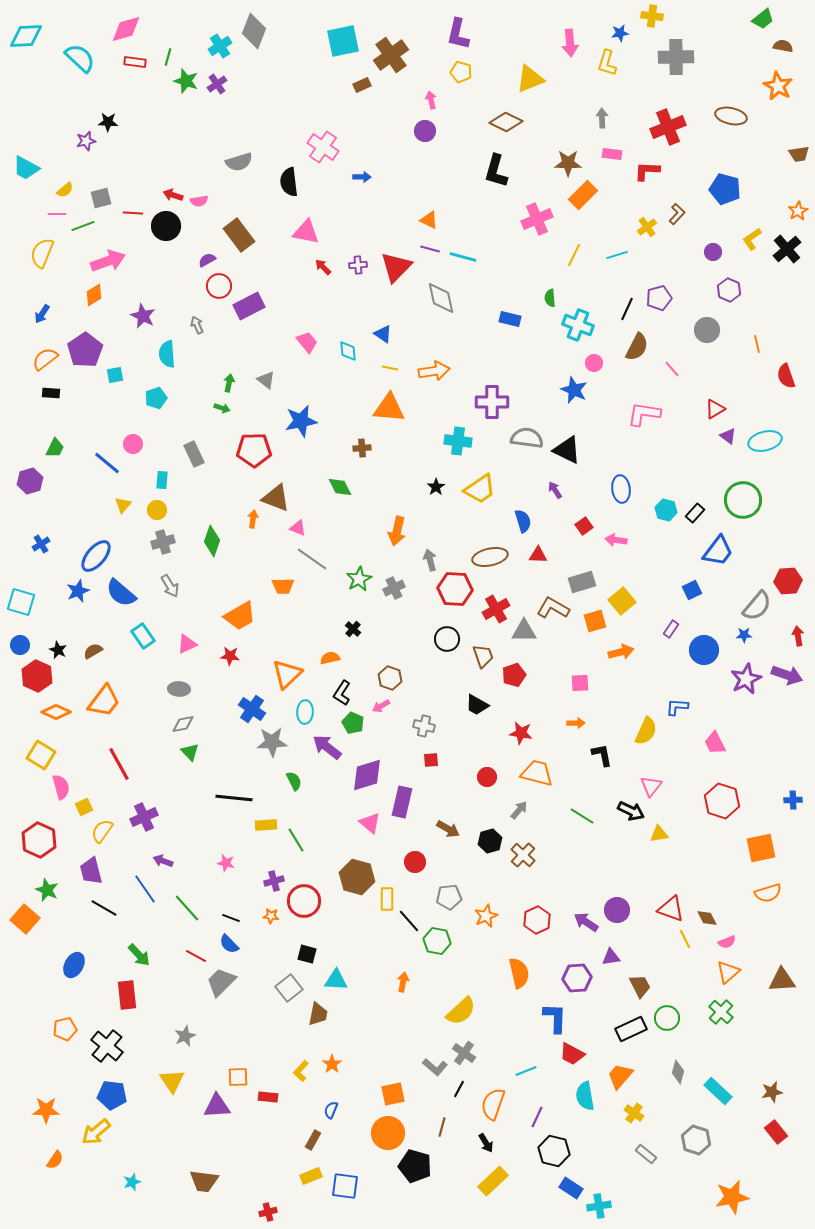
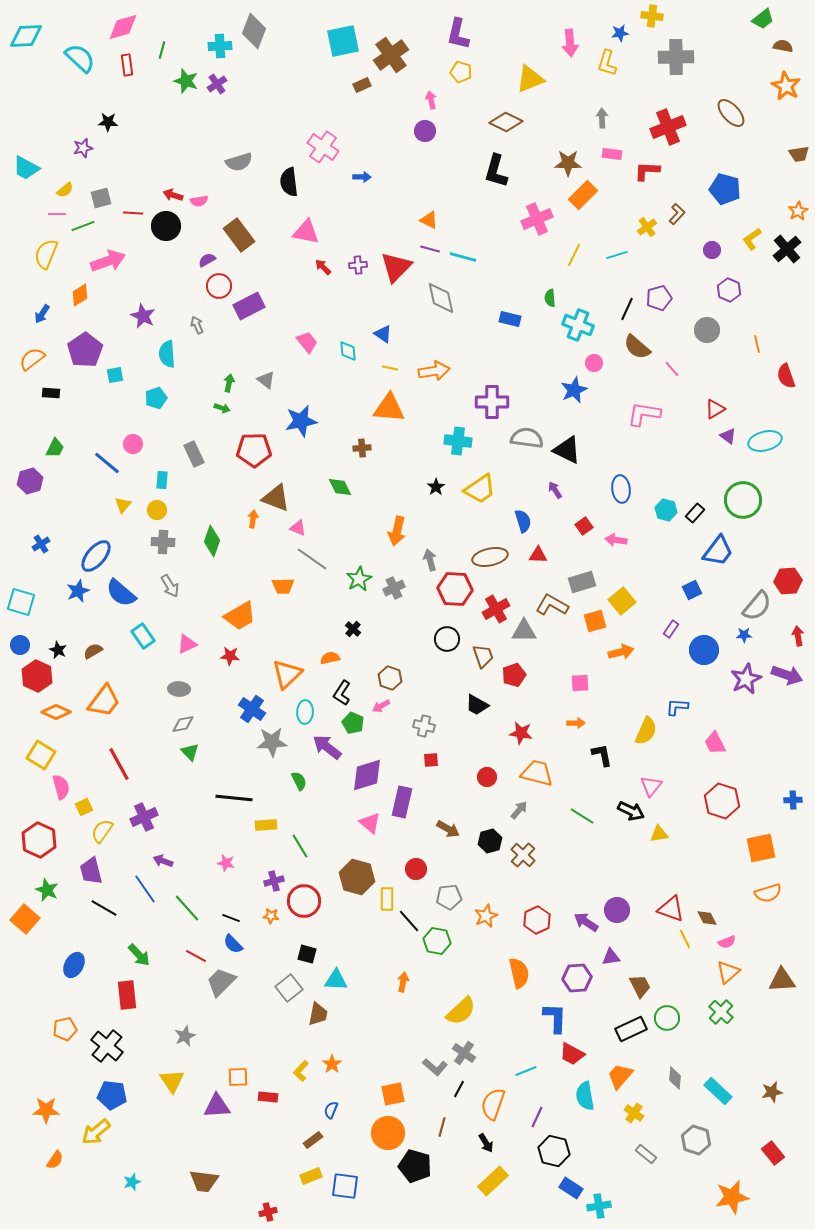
pink diamond at (126, 29): moved 3 px left, 2 px up
cyan cross at (220, 46): rotated 30 degrees clockwise
green line at (168, 57): moved 6 px left, 7 px up
red rectangle at (135, 62): moved 8 px left, 3 px down; rotated 75 degrees clockwise
orange star at (778, 86): moved 8 px right
brown ellipse at (731, 116): moved 3 px up; rotated 36 degrees clockwise
purple star at (86, 141): moved 3 px left, 7 px down
purple circle at (713, 252): moved 1 px left, 2 px up
yellow semicircle at (42, 253): moved 4 px right, 1 px down
orange diamond at (94, 295): moved 14 px left
brown semicircle at (637, 347): rotated 104 degrees clockwise
orange semicircle at (45, 359): moved 13 px left
blue star at (574, 390): rotated 24 degrees clockwise
gray cross at (163, 542): rotated 20 degrees clockwise
brown L-shape at (553, 608): moved 1 px left, 3 px up
green semicircle at (294, 781): moved 5 px right
green line at (296, 840): moved 4 px right, 6 px down
red circle at (415, 862): moved 1 px right, 7 px down
blue semicircle at (229, 944): moved 4 px right
gray diamond at (678, 1072): moved 3 px left, 6 px down; rotated 10 degrees counterclockwise
red rectangle at (776, 1132): moved 3 px left, 21 px down
brown rectangle at (313, 1140): rotated 24 degrees clockwise
